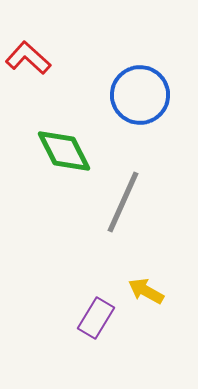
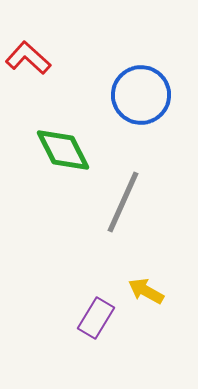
blue circle: moved 1 px right
green diamond: moved 1 px left, 1 px up
